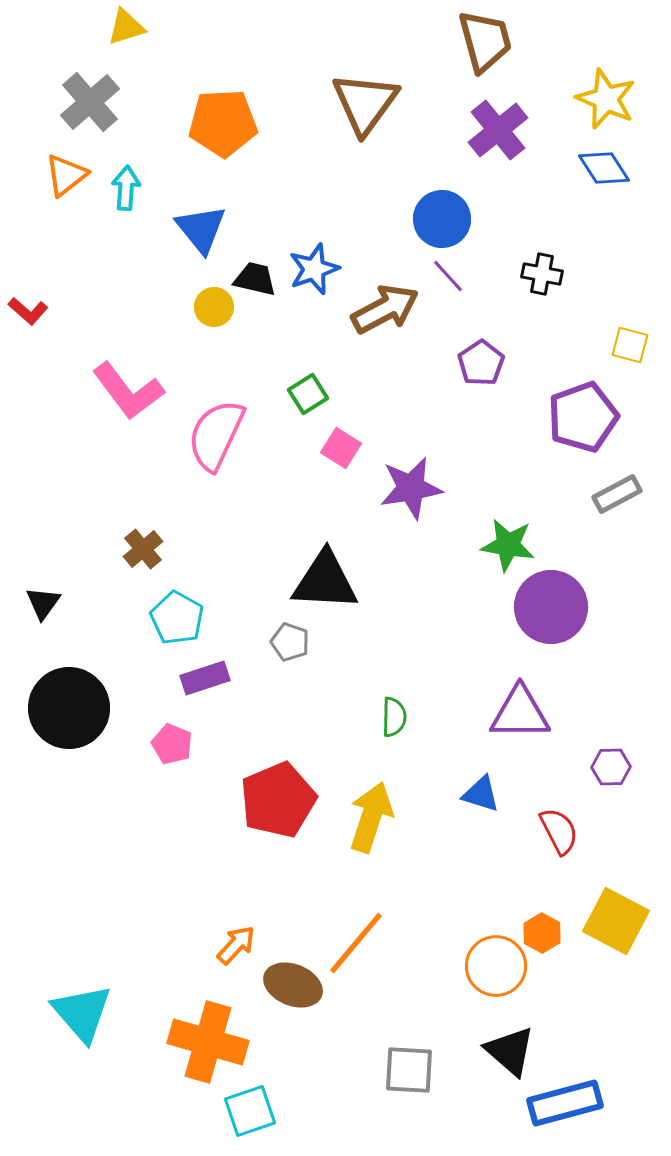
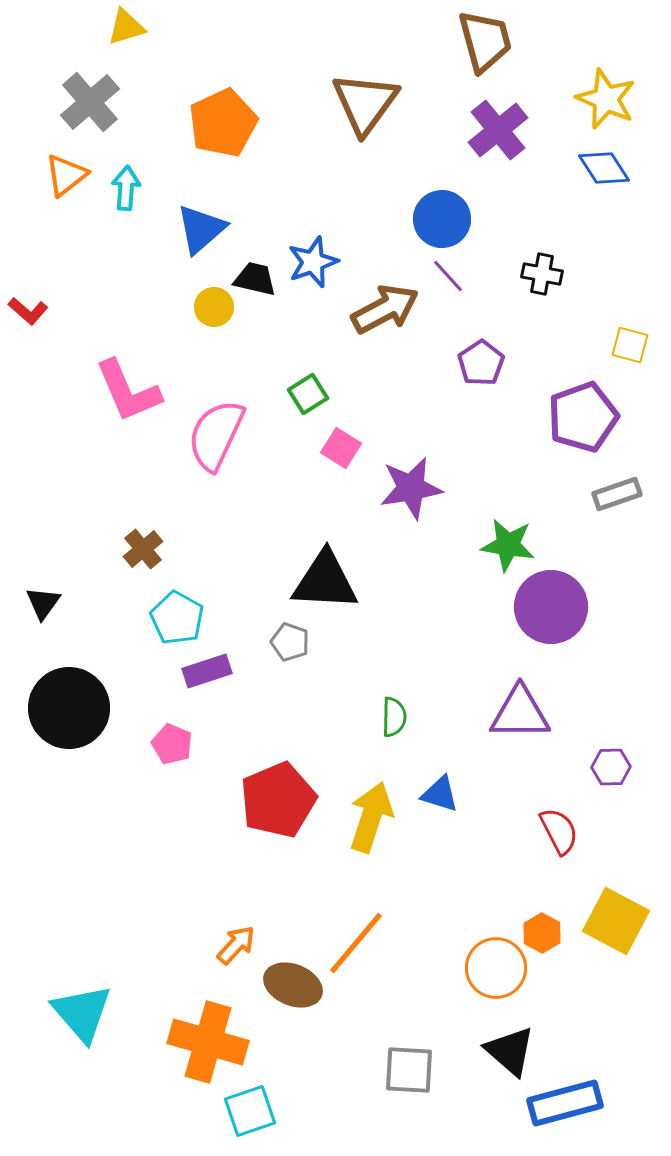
orange pentagon at (223, 123): rotated 22 degrees counterclockwise
blue triangle at (201, 229): rotated 28 degrees clockwise
blue star at (314, 269): moved 1 px left, 7 px up
pink L-shape at (128, 391): rotated 14 degrees clockwise
gray rectangle at (617, 494): rotated 9 degrees clockwise
purple rectangle at (205, 678): moved 2 px right, 7 px up
blue triangle at (481, 794): moved 41 px left
orange circle at (496, 966): moved 2 px down
